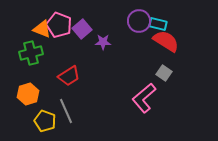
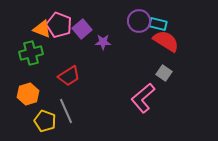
pink L-shape: moved 1 px left
